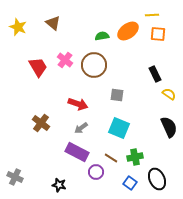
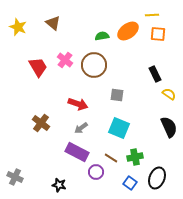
black ellipse: moved 1 px up; rotated 45 degrees clockwise
